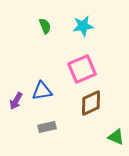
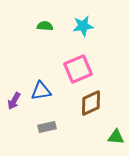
green semicircle: rotated 63 degrees counterclockwise
pink square: moved 4 px left
blue triangle: moved 1 px left
purple arrow: moved 2 px left
green triangle: rotated 18 degrees counterclockwise
